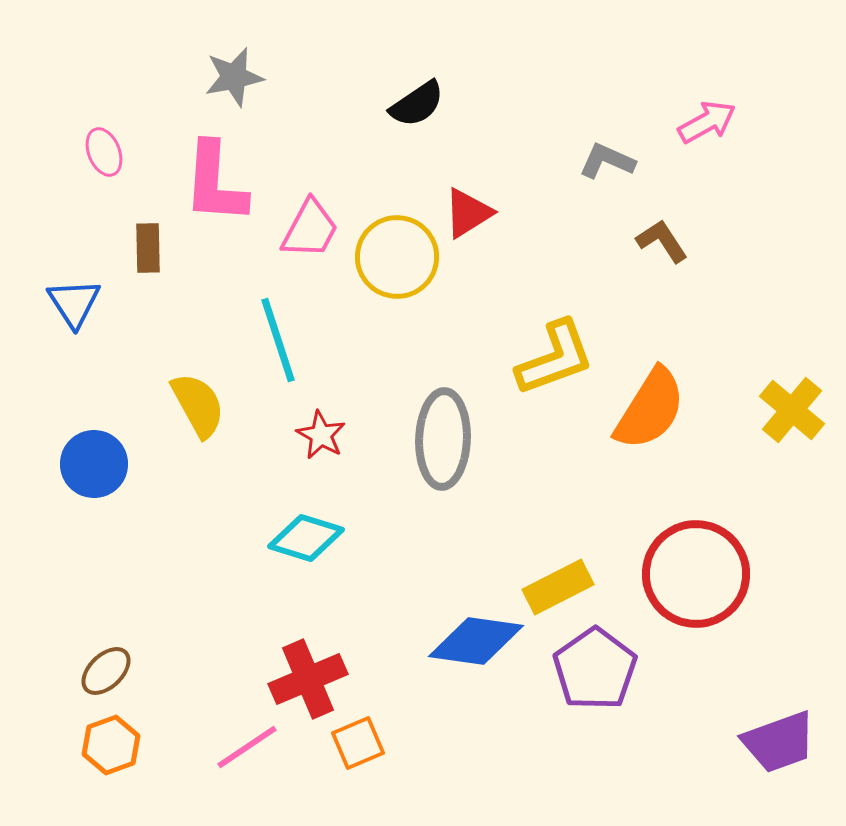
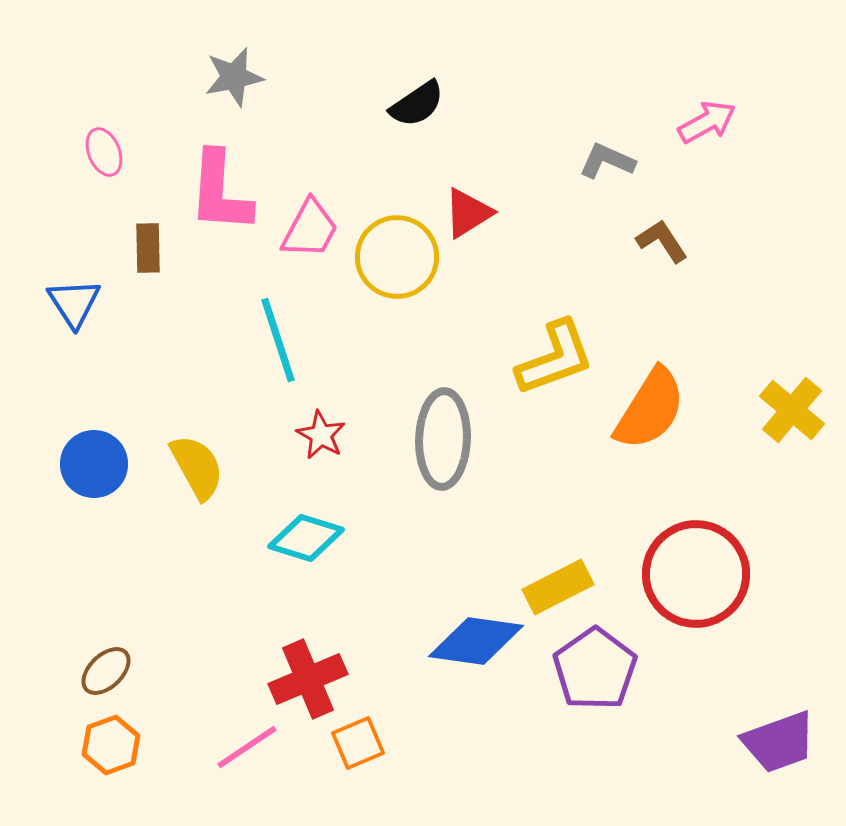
pink L-shape: moved 5 px right, 9 px down
yellow semicircle: moved 1 px left, 62 px down
